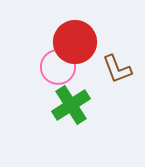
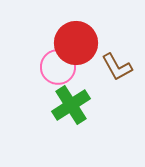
red circle: moved 1 px right, 1 px down
brown L-shape: moved 2 px up; rotated 8 degrees counterclockwise
